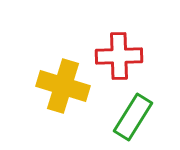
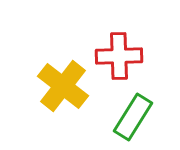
yellow cross: rotated 21 degrees clockwise
